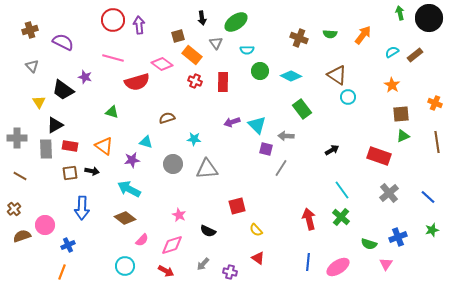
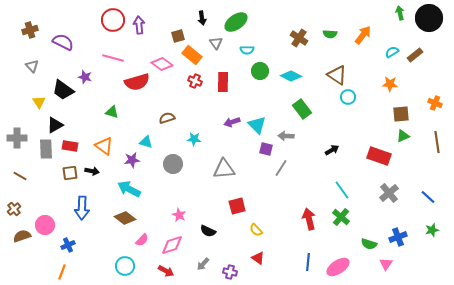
brown cross at (299, 38): rotated 12 degrees clockwise
orange star at (392, 85): moved 2 px left, 1 px up; rotated 28 degrees counterclockwise
gray triangle at (207, 169): moved 17 px right
